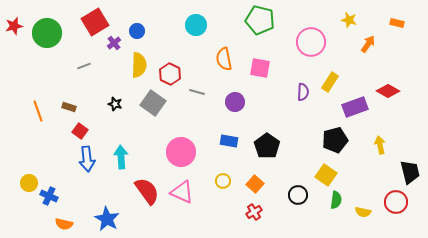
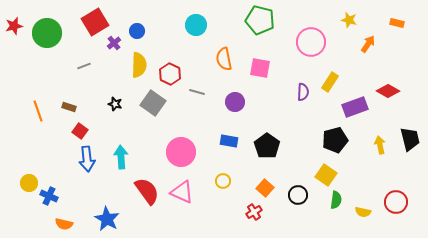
black trapezoid at (410, 172): moved 33 px up
orange square at (255, 184): moved 10 px right, 4 px down
